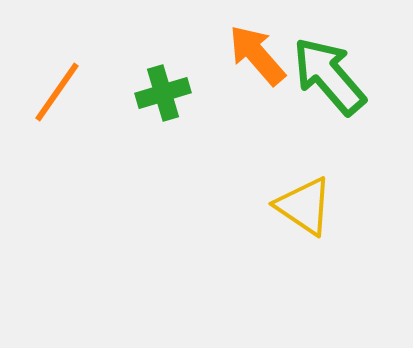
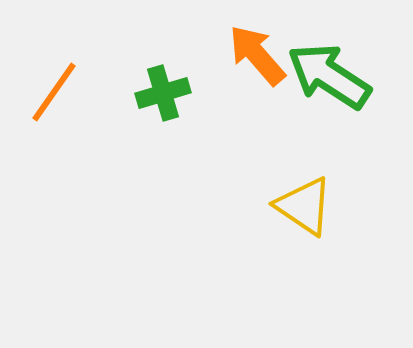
green arrow: rotated 16 degrees counterclockwise
orange line: moved 3 px left
